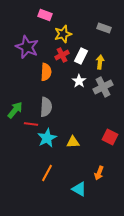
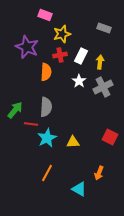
yellow star: moved 1 px left
red cross: moved 2 px left; rotated 16 degrees clockwise
